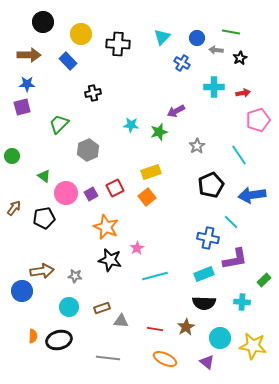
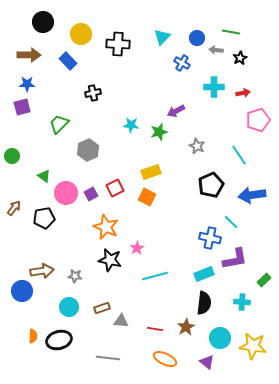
gray star at (197, 146): rotated 14 degrees counterclockwise
orange square at (147, 197): rotated 24 degrees counterclockwise
blue cross at (208, 238): moved 2 px right
black semicircle at (204, 303): rotated 85 degrees counterclockwise
